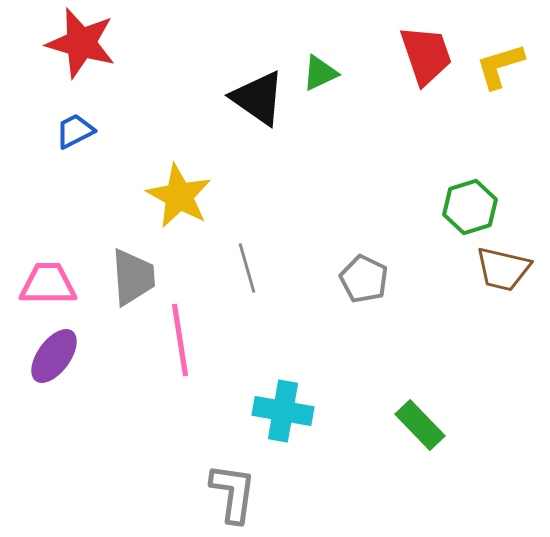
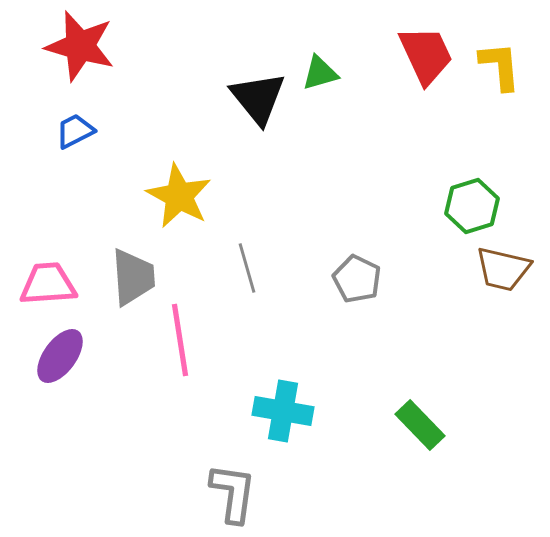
red star: moved 1 px left, 3 px down
red trapezoid: rotated 6 degrees counterclockwise
yellow L-shape: rotated 102 degrees clockwise
green triangle: rotated 9 degrees clockwise
black triangle: rotated 16 degrees clockwise
green hexagon: moved 2 px right, 1 px up
gray pentagon: moved 7 px left
pink trapezoid: rotated 4 degrees counterclockwise
purple ellipse: moved 6 px right
